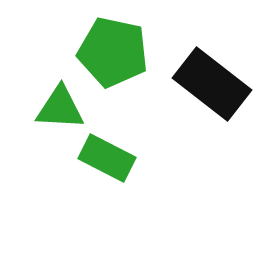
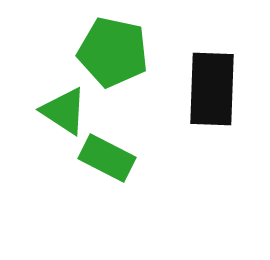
black rectangle: moved 5 px down; rotated 54 degrees clockwise
green triangle: moved 4 px right, 3 px down; rotated 30 degrees clockwise
